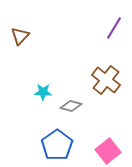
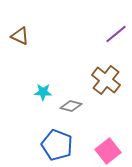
purple line: moved 2 px right, 6 px down; rotated 20 degrees clockwise
brown triangle: rotated 48 degrees counterclockwise
blue pentagon: rotated 16 degrees counterclockwise
